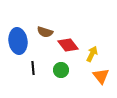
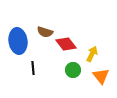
red diamond: moved 2 px left, 1 px up
green circle: moved 12 px right
